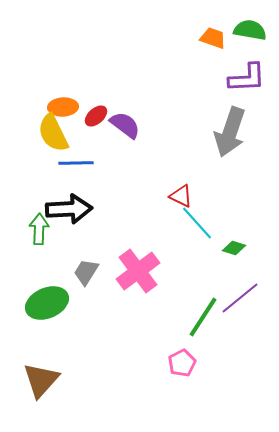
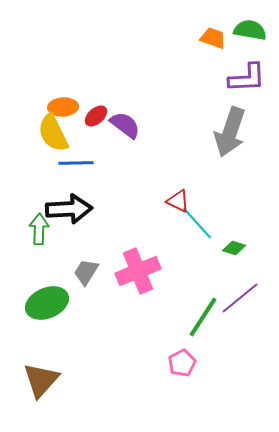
red triangle: moved 3 px left, 5 px down
pink cross: rotated 15 degrees clockwise
